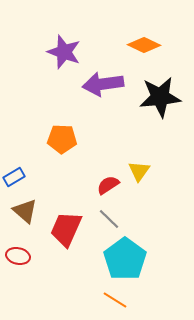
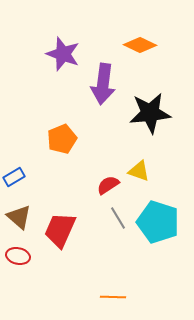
orange diamond: moved 4 px left
purple star: moved 1 px left, 2 px down
purple arrow: rotated 75 degrees counterclockwise
black star: moved 10 px left, 16 px down
orange pentagon: rotated 24 degrees counterclockwise
yellow triangle: rotated 45 degrees counterclockwise
brown triangle: moved 6 px left, 6 px down
gray line: moved 9 px right, 1 px up; rotated 15 degrees clockwise
red trapezoid: moved 6 px left, 1 px down
cyan pentagon: moved 33 px right, 37 px up; rotated 18 degrees counterclockwise
orange line: moved 2 px left, 3 px up; rotated 30 degrees counterclockwise
